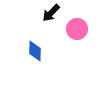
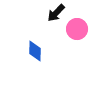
black arrow: moved 5 px right
